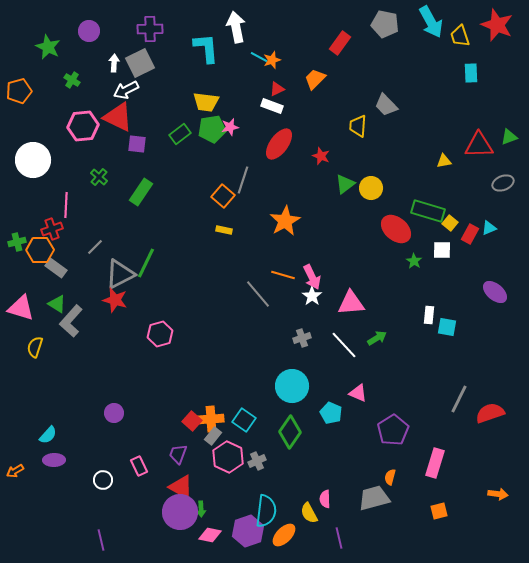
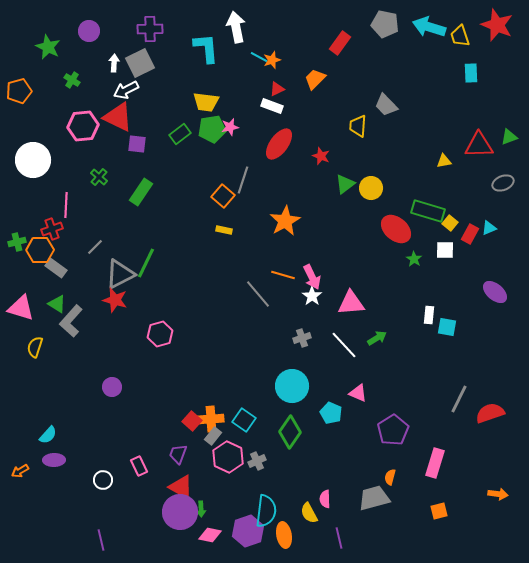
cyan arrow at (431, 22): moved 2 px left, 5 px down; rotated 136 degrees clockwise
white square at (442, 250): moved 3 px right
green star at (414, 261): moved 2 px up
purple circle at (114, 413): moved 2 px left, 26 px up
orange arrow at (15, 471): moved 5 px right
orange ellipse at (284, 535): rotated 55 degrees counterclockwise
